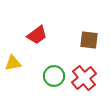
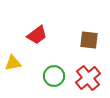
red cross: moved 4 px right
